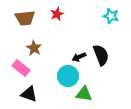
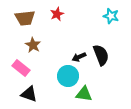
brown star: moved 1 px left, 3 px up
